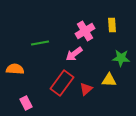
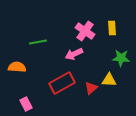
yellow rectangle: moved 3 px down
pink cross: rotated 24 degrees counterclockwise
green line: moved 2 px left, 1 px up
pink arrow: rotated 12 degrees clockwise
orange semicircle: moved 2 px right, 2 px up
red rectangle: rotated 25 degrees clockwise
red triangle: moved 5 px right, 1 px up
pink rectangle: moved 1 px down
